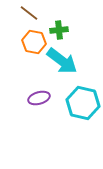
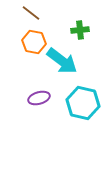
brown line: moved 2 px right
green cross: moved 21 px right
